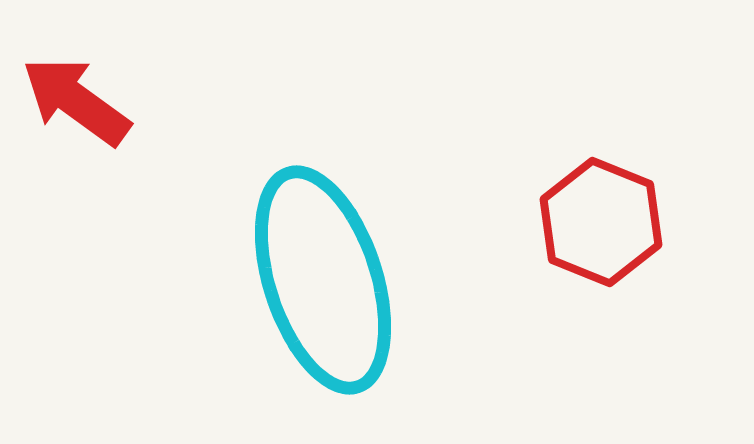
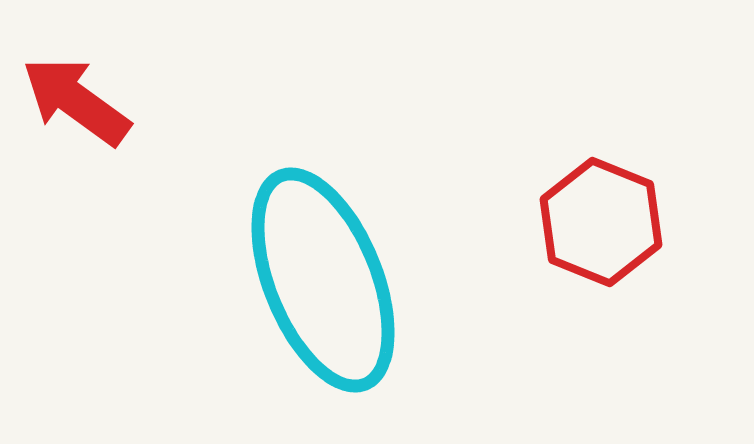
cyan ellipse: rotated 4 degrees counterclockwise
